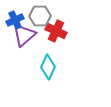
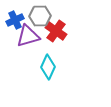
red cross: rotated 10 degrees clockwise
purple triangle: moved 4 px right, 1 px down; rotated 25 degrees clockwise
